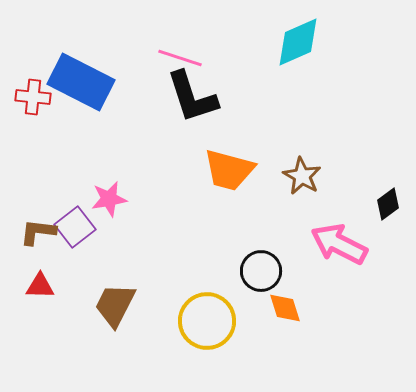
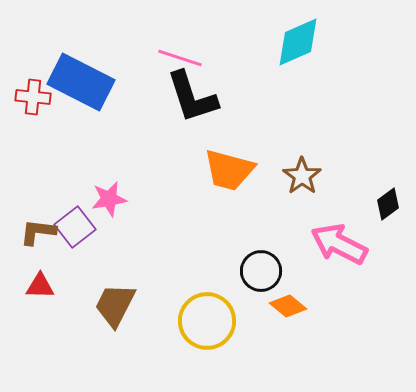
brown star: rotated 6 degrees clockwise
orange diamond: moved 3 px right, 2 px up; rotated 33 degrees counterclockwise
